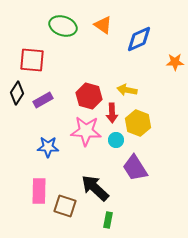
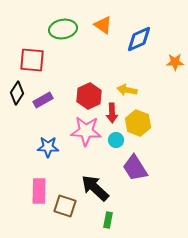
green ellipse: moved 3 px down; rotated 28 degrees counterclockwise
red hexagon: rotated 20 degrees clockwise
